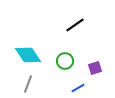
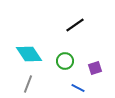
cyan diamond: moved 1 px right, 1 px up
blue line: rotated 56 degrees clockwise
